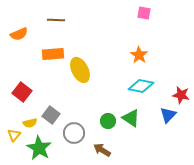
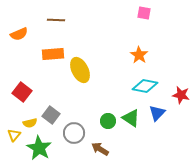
cyan diamond: moved 4 px right
blue triangle: moved 11 px left, 2 px up
brown arrow: moved 2 px left, 1 px up
